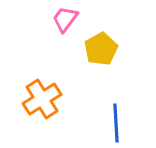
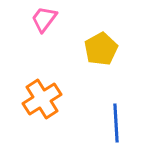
pink trapezoid: moved 21 px left
